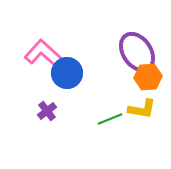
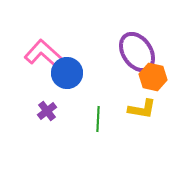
orange hexagon: moved 5 px right; rotated 16 degrees clockwise
green line: moved 12 px left; rotated 65 degrees counterclockwise
